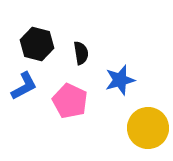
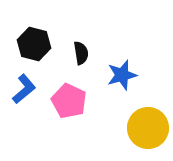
black hexagon: moved 3 px left
blue star: moved 2 px right, 5 px up
blue L-shape: moved 3 px down; rotated 12 degrees counterclockwise
pink pentagon: moved 1 px left
